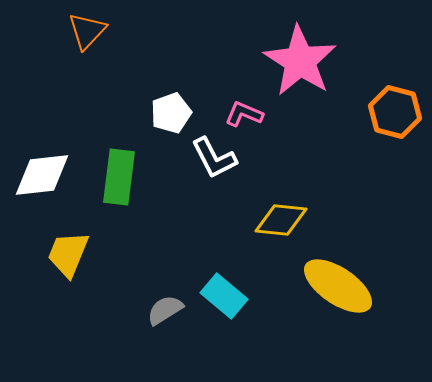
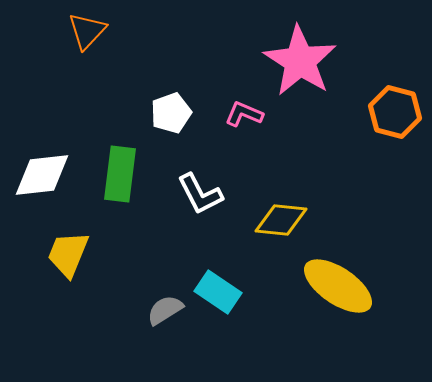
white L-shape: moved 14 px left, 36 px down
green rectangle: moved 1 px right, 3 px up
cyan rectangle: moved 6 px left, 4 px up; rotated 6 degrees counterclockwise
